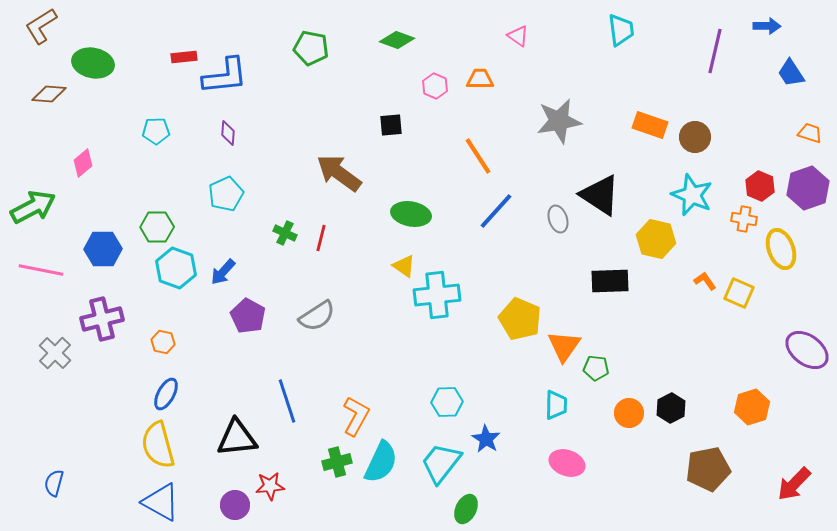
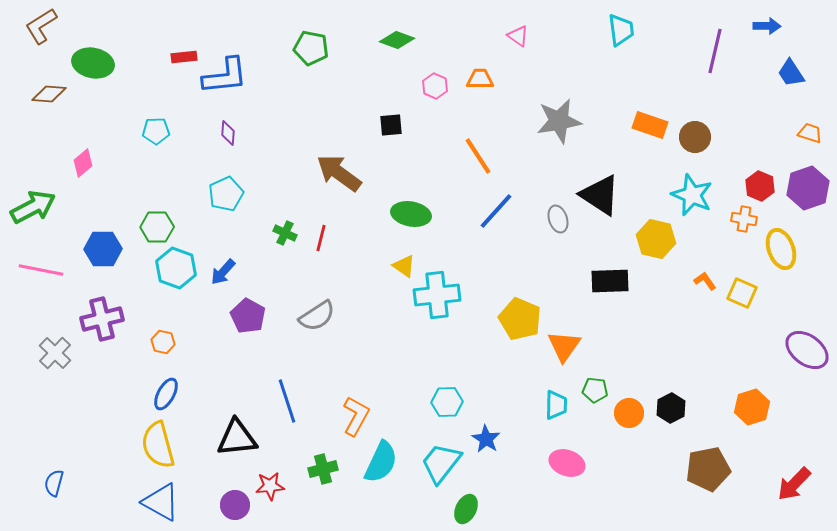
yellow square at (739, 293): moved 3 px right
green pentagon at (596, 368): moved 1 px left, 22 px down
green cross at (337, 462): moved 14 px left, 7 px down
